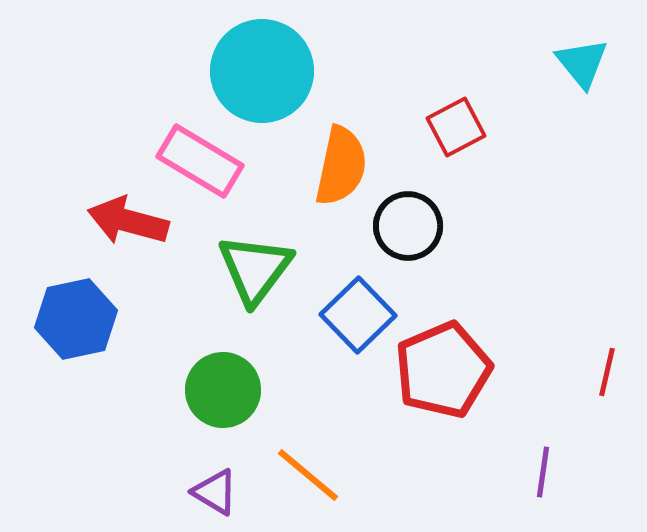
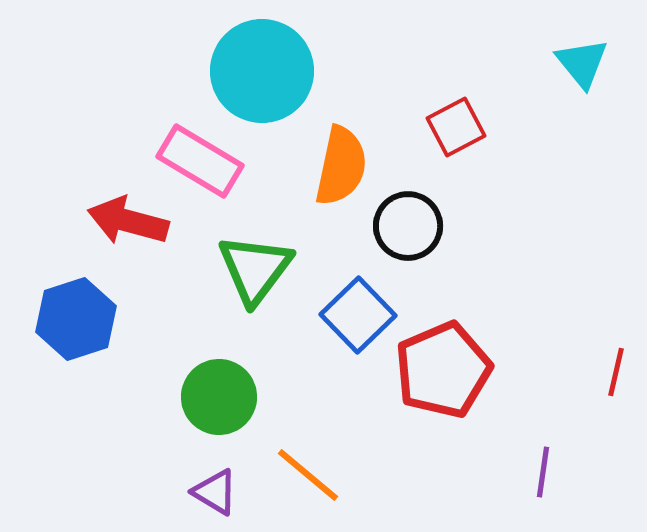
blue hexagon: rotated 6 degrees counterclockwise
red line: moved 9 px right
green circle: moved 4 px left, 7 px down
